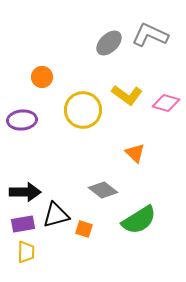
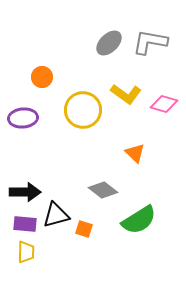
gray L-shape: moved 7 px down; rotated 15 degrees counterclockwise
yellow L-shape: moved 1 px left, 1 px up
pink diamond: moved 2 px left, 1 px down
purple ellipse: moved 1 px right, 2 px up
purple rectangle: moved 2 px right; rotated 15 degrees clockwise
